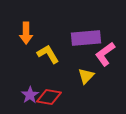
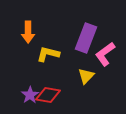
orange arrow: moved 2 px right, 1 px up
purple rectangle: rotated 64 degrees counterclockwise
yellow L-shape: rotated 45 degrees counterclockwise
red diamond: moved 1 px left, 2 px up
